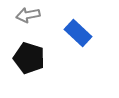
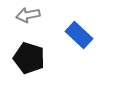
blue rectangle: moved 1 px right, 2 px down
